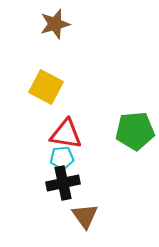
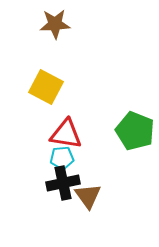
brown star: rotated 12 degrees clockwise
green pentagon: rotated 27 degrees clockwise
brown triangle: moved 3 px right, 20 px up
